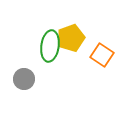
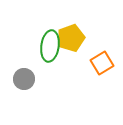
orange square: moved 8 px down; rotated 25 degrees clockwise
